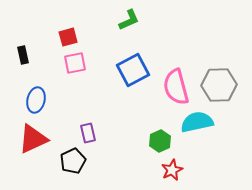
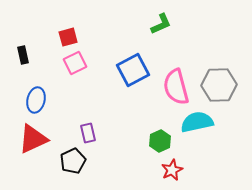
green L-shape: moved 32 px right, 4 px down
pink square: rotated 15 degrees counterclockwise
